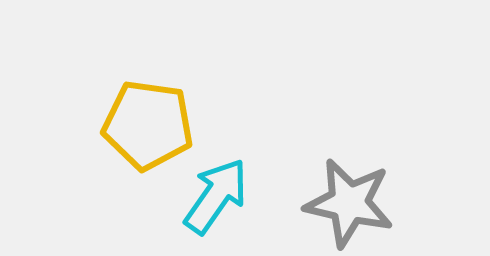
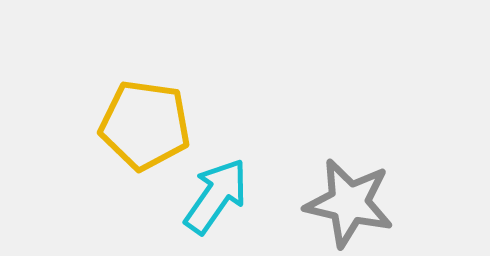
yellow pentagon: moved 3 px left
